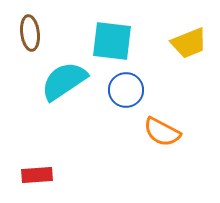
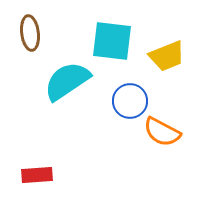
yellow trapezoid: moved 22 px left, 13 px down
cyan semicircle: moved 3 px right
blue circle: moved 4 px right, 11 px down
